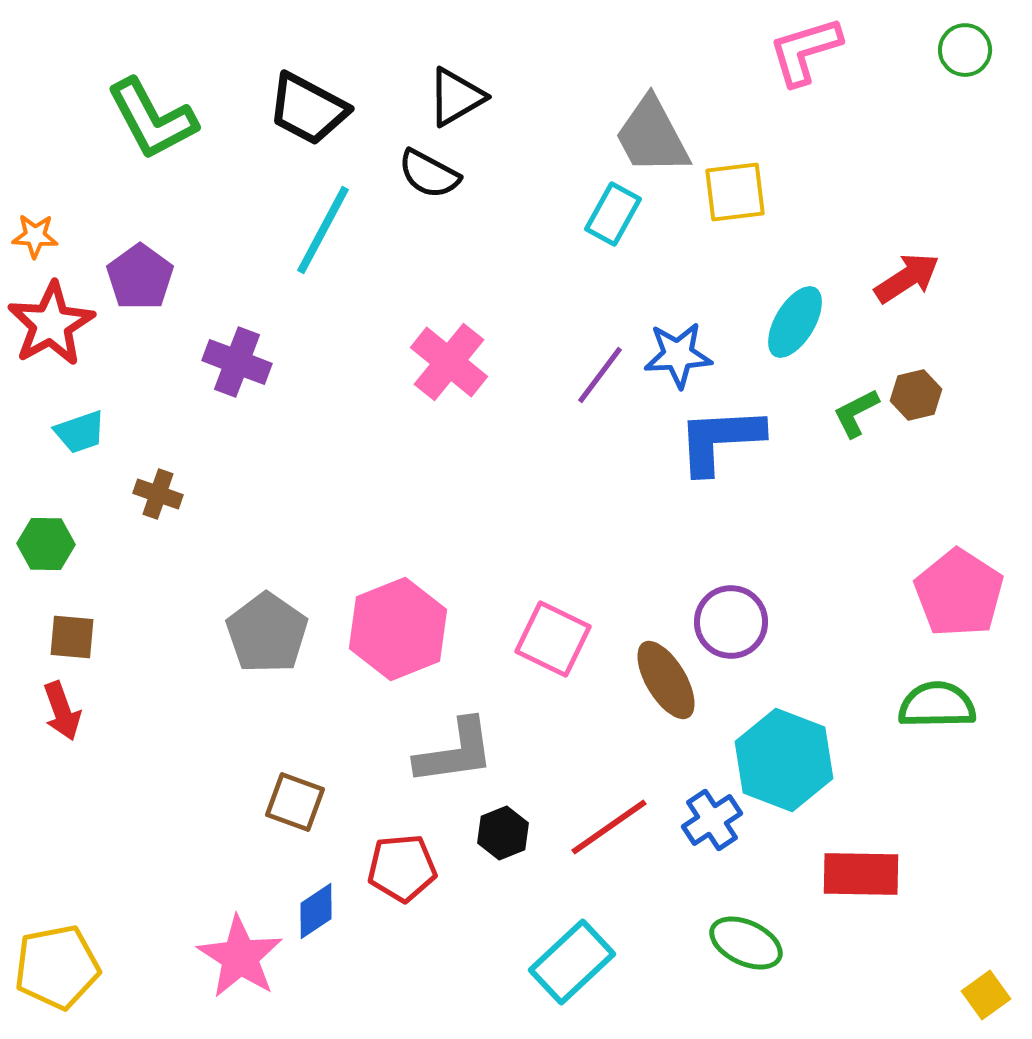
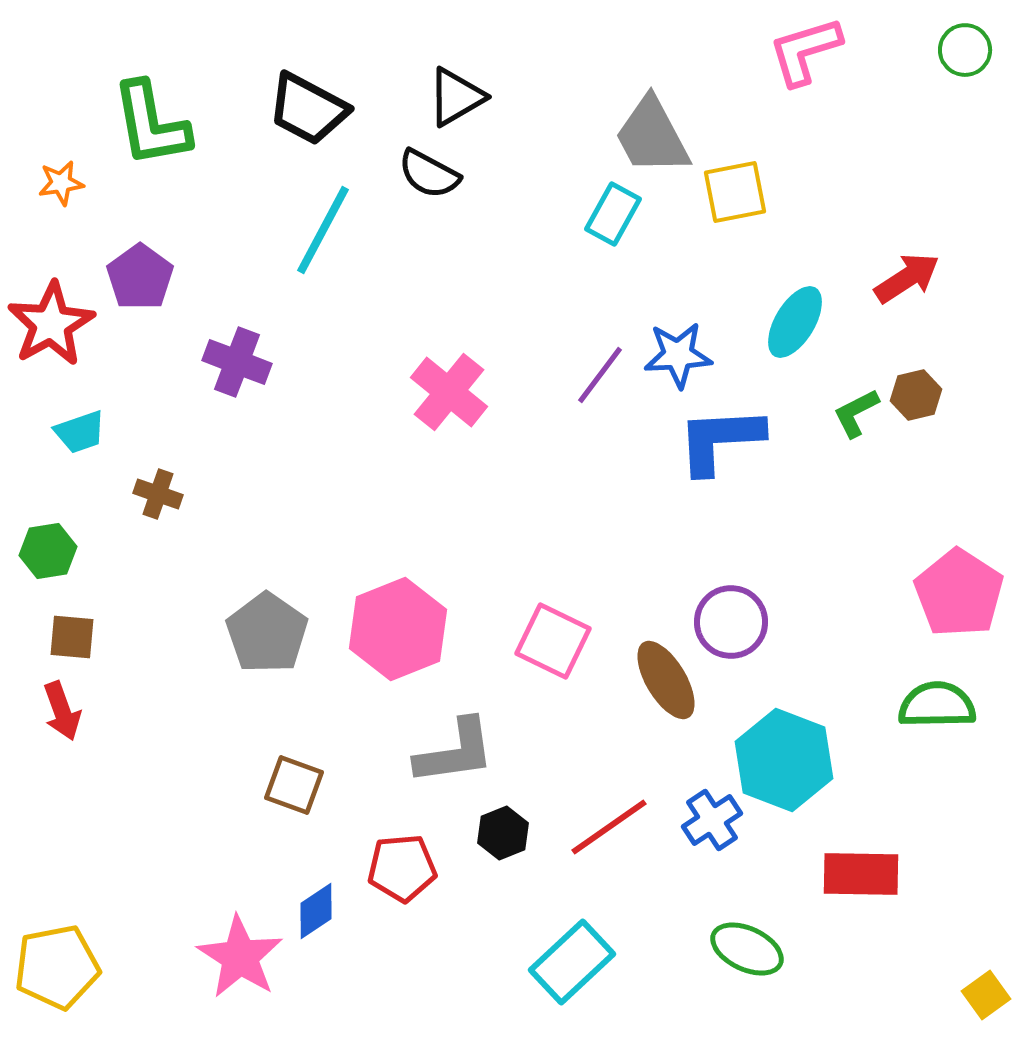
green L-shape at (152, 119): moved 1 px left, 5 px down; rotated 18 degrees clockwise
yellow square at (735, 192): rotated 4 degrees counterclockwise
orange star at (35, 236): moved 26 px right, 53 px up; rotated 12 degrees counterclockwise
pink cross at (449, 362): moved 30 px down
green hexagon at (46, 544): moved 2 px right, 7 px down; rotated 10 degrees counterclockwise
pink square at (553, 639): moved 2 px down
brown square at (295, 802): moved 1 px left, 17 px up
green ellipse at (746, 943): moved 1 px right, 6 px down
